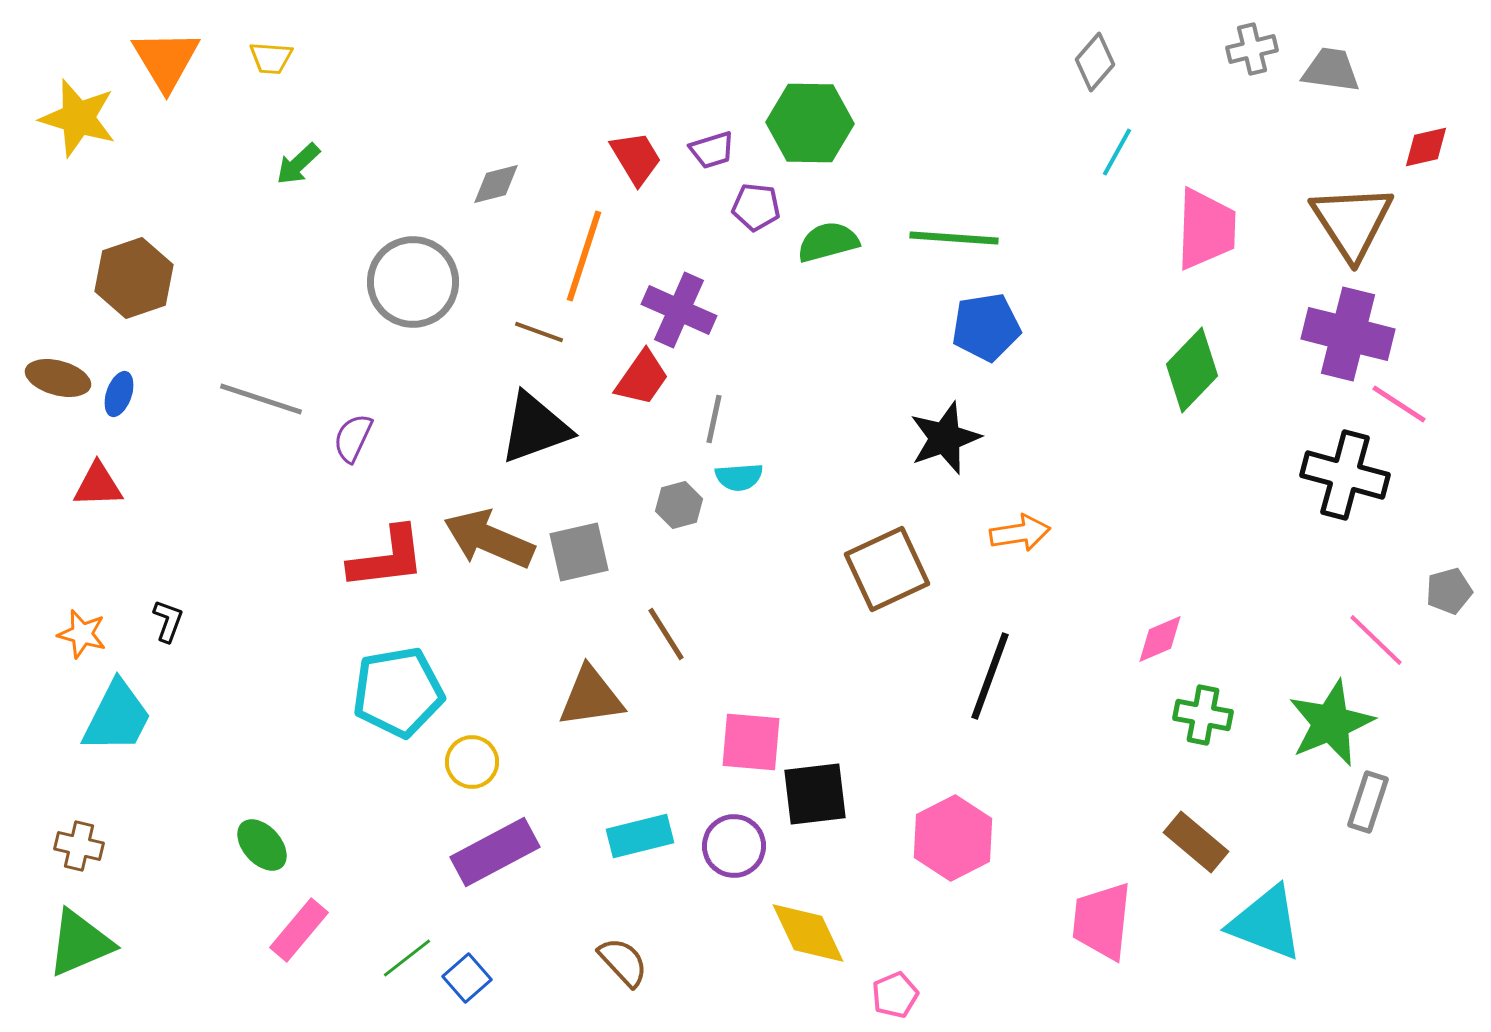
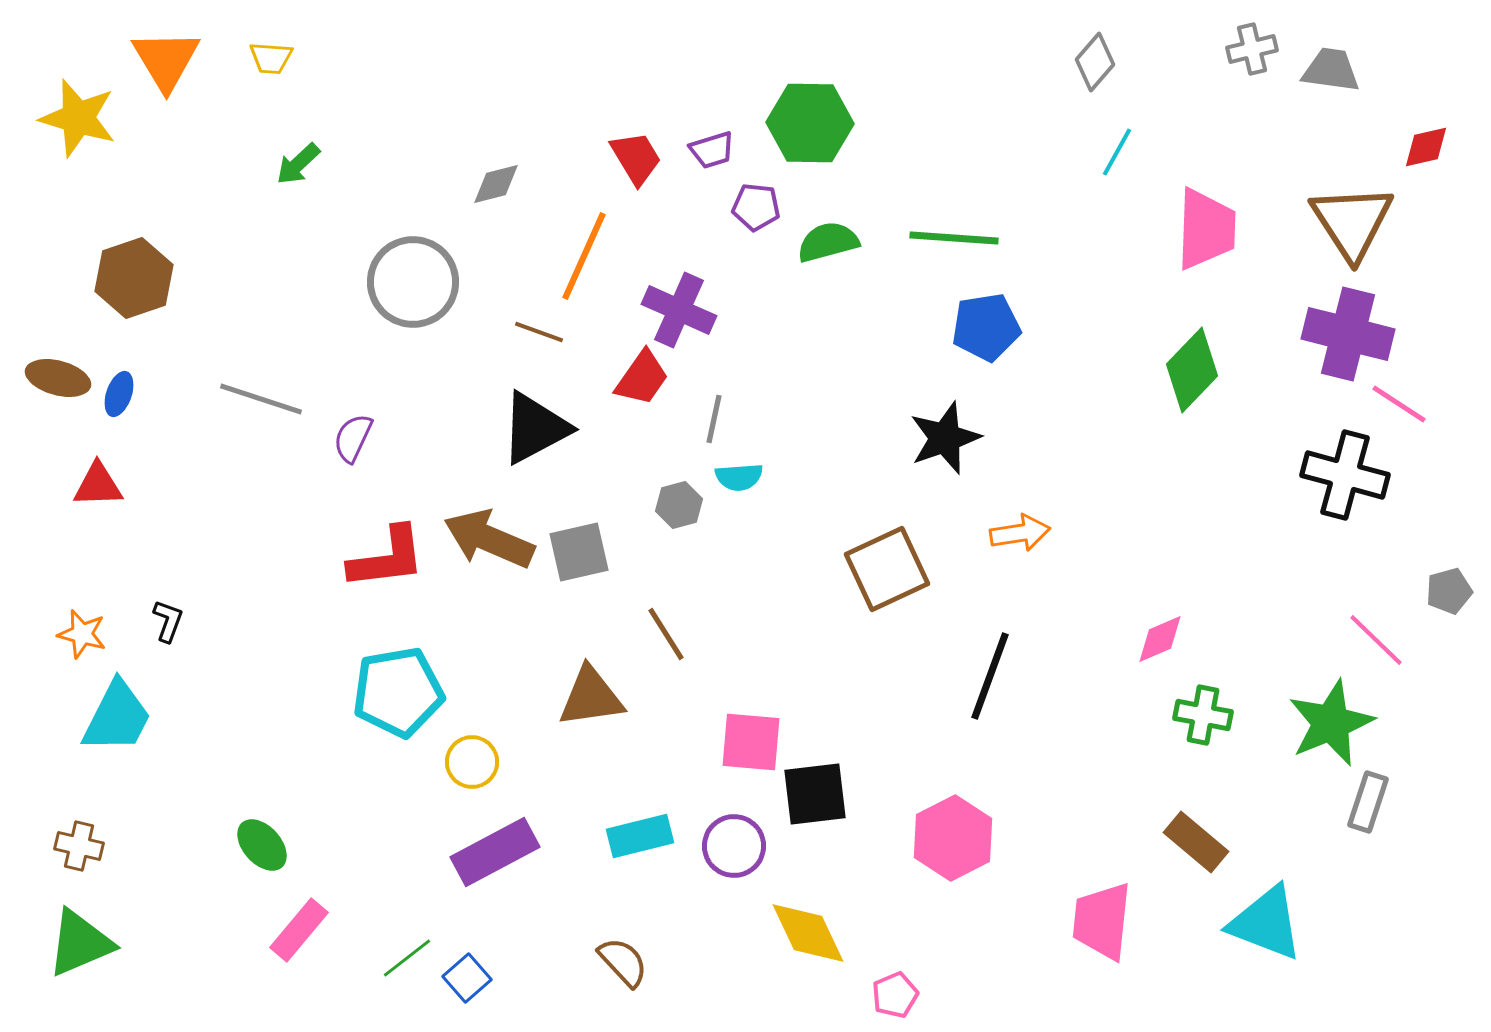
orange line at (584, 256): rotated 6 degrees clockwise
black triangle at (535, 428): rotated 8 degrees counterclockwise
